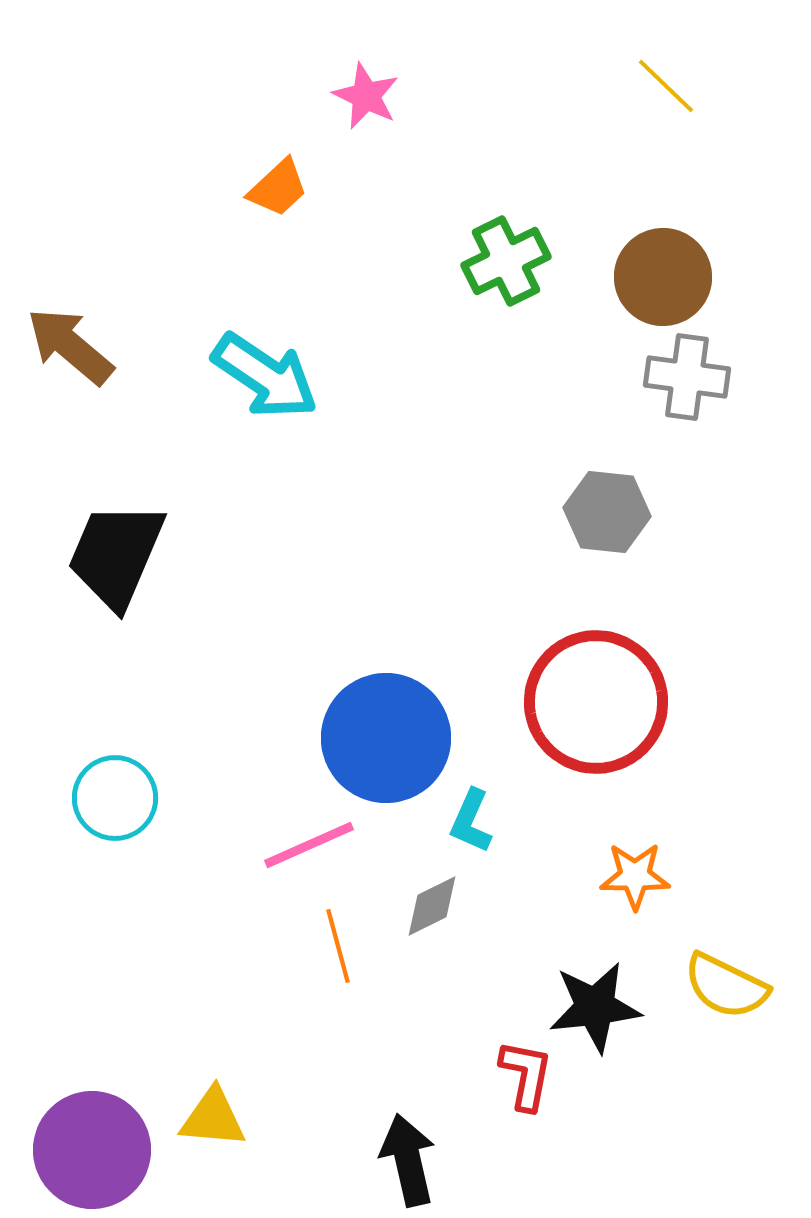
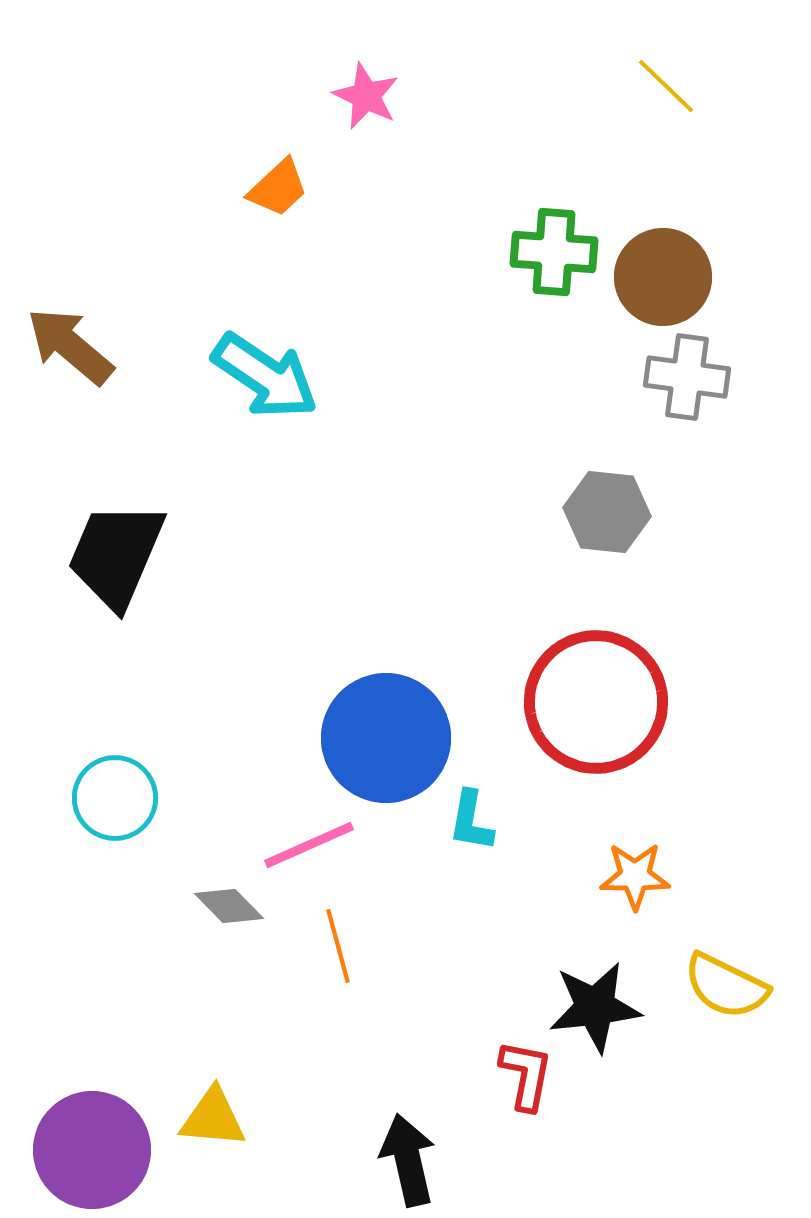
green cross: moved 48 px right, 9 px up; rotated 30 degrees clockwise
cyan L-shape: rotated 14 degrees counterclockwise
gray diamond: moved 203 px left; rotated 72 degrees clockwise
